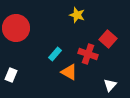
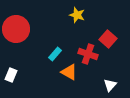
red circle: moved 1 px down
